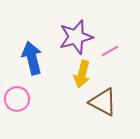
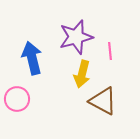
pink line: rotated 66 degrees counterclockwise
brown triangle: moved 1 px up
